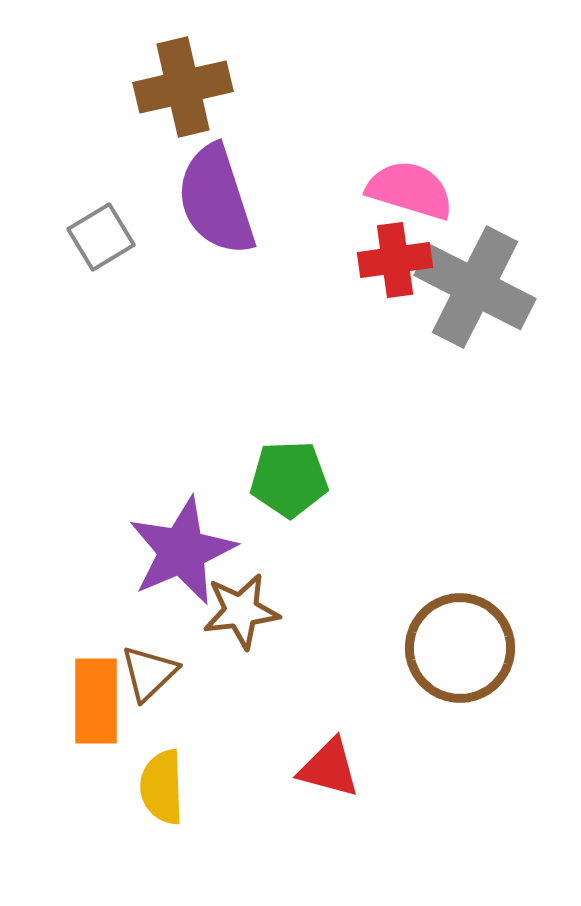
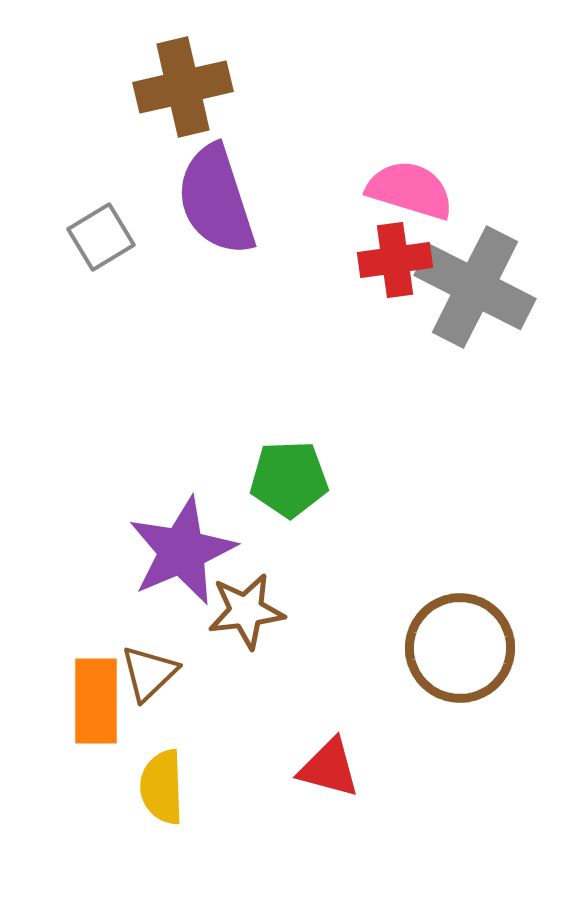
brown star: moved 5 px right
